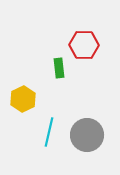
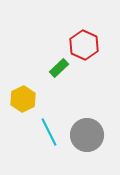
red hexagon: rotated 24 degrees clockwise
green rectangle: rotated 54 degrees clockwise
cyan line: rotated 40 degrees counterclockwise
